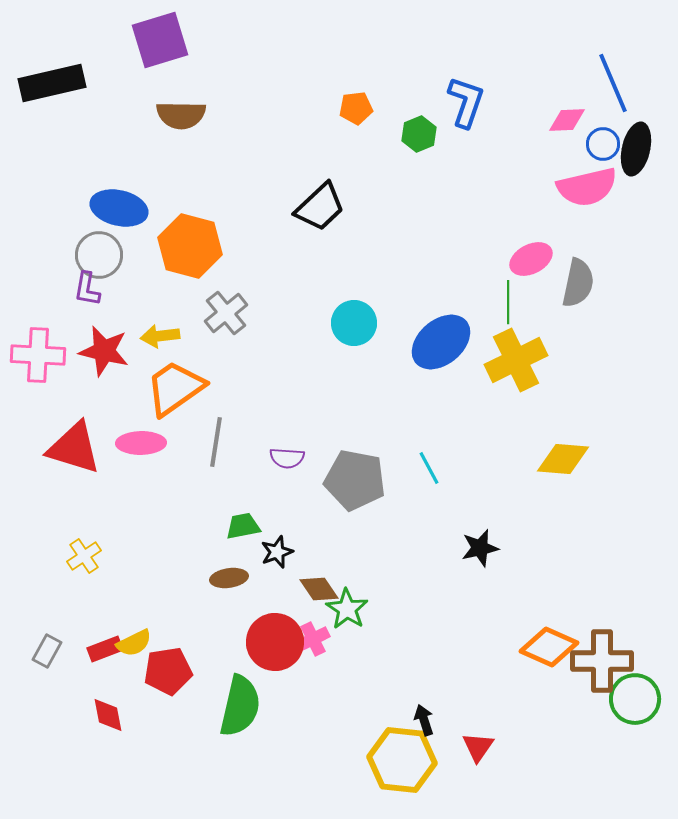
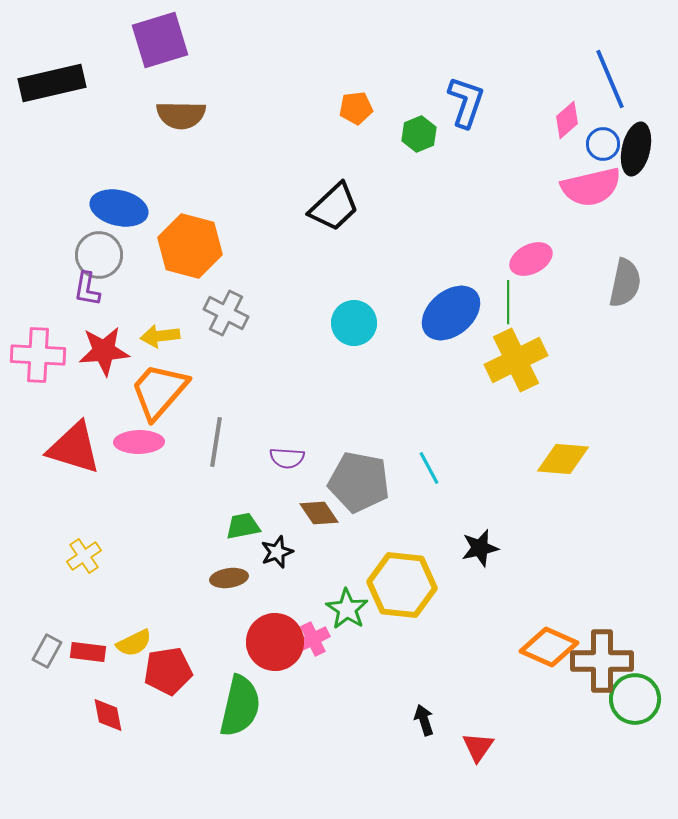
blue line at (613, 83): moved 3 px left, 4 px up
pink diamond at (567, 120): rotated 39 degrees counterclockwise
pink semicircle at (587, 187): moved 4 px right
black trapezoid at (320, 207): moved 14 px right
gray semicircle at (578, 283): moved 47 px right
gray cross at (226, 313): rotated 24 degrees counterclockwise
blue ellipse at (441, 342): moved 10 px right, 29 px up
red star at (104, 351): rotated 18 degrees counterclockwise
orange trapezoid at (175, 388): moved 16 px left, 3 px down; rotated 14 degrees counterclockwise
pink ellipse at (141, 443): moved 2 px left, 1 px up
gray pentagon at (355, 480): moved 4 px right, 2 px down
brown diamond at (319, 589): moved 76 px up
red rectangle at (105, 649): moved 17 px left, 3 px down; rotated 28 degrees clockwise
yellow hexagon at (402, 760): moved 175 px up
